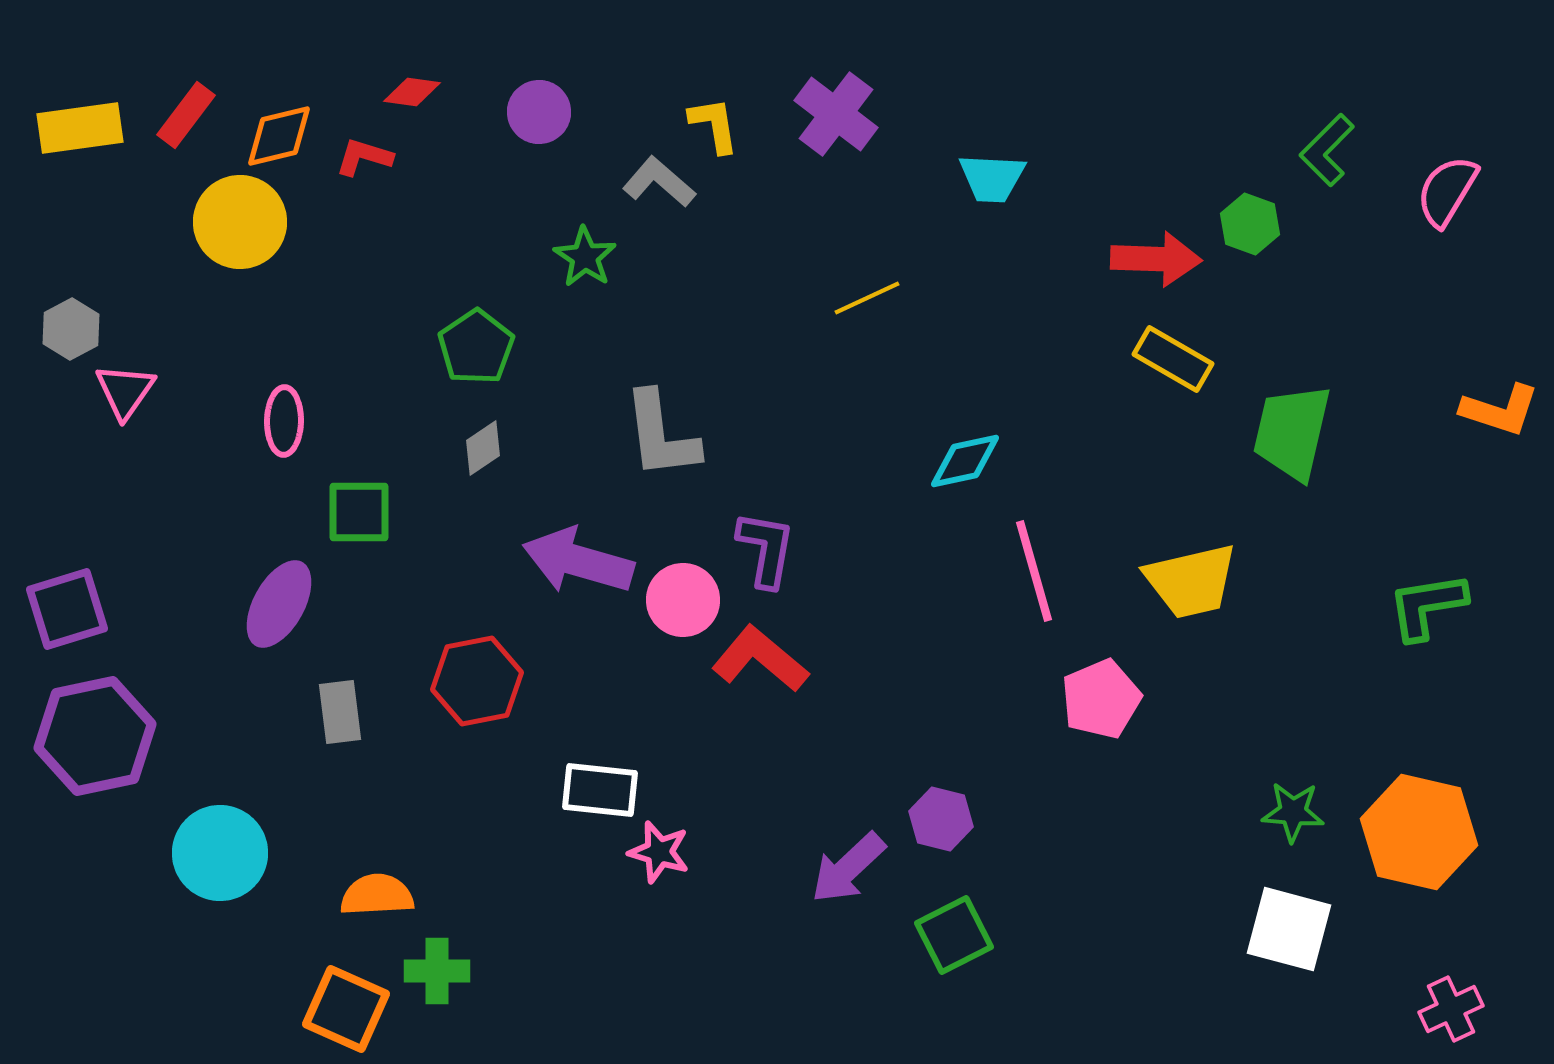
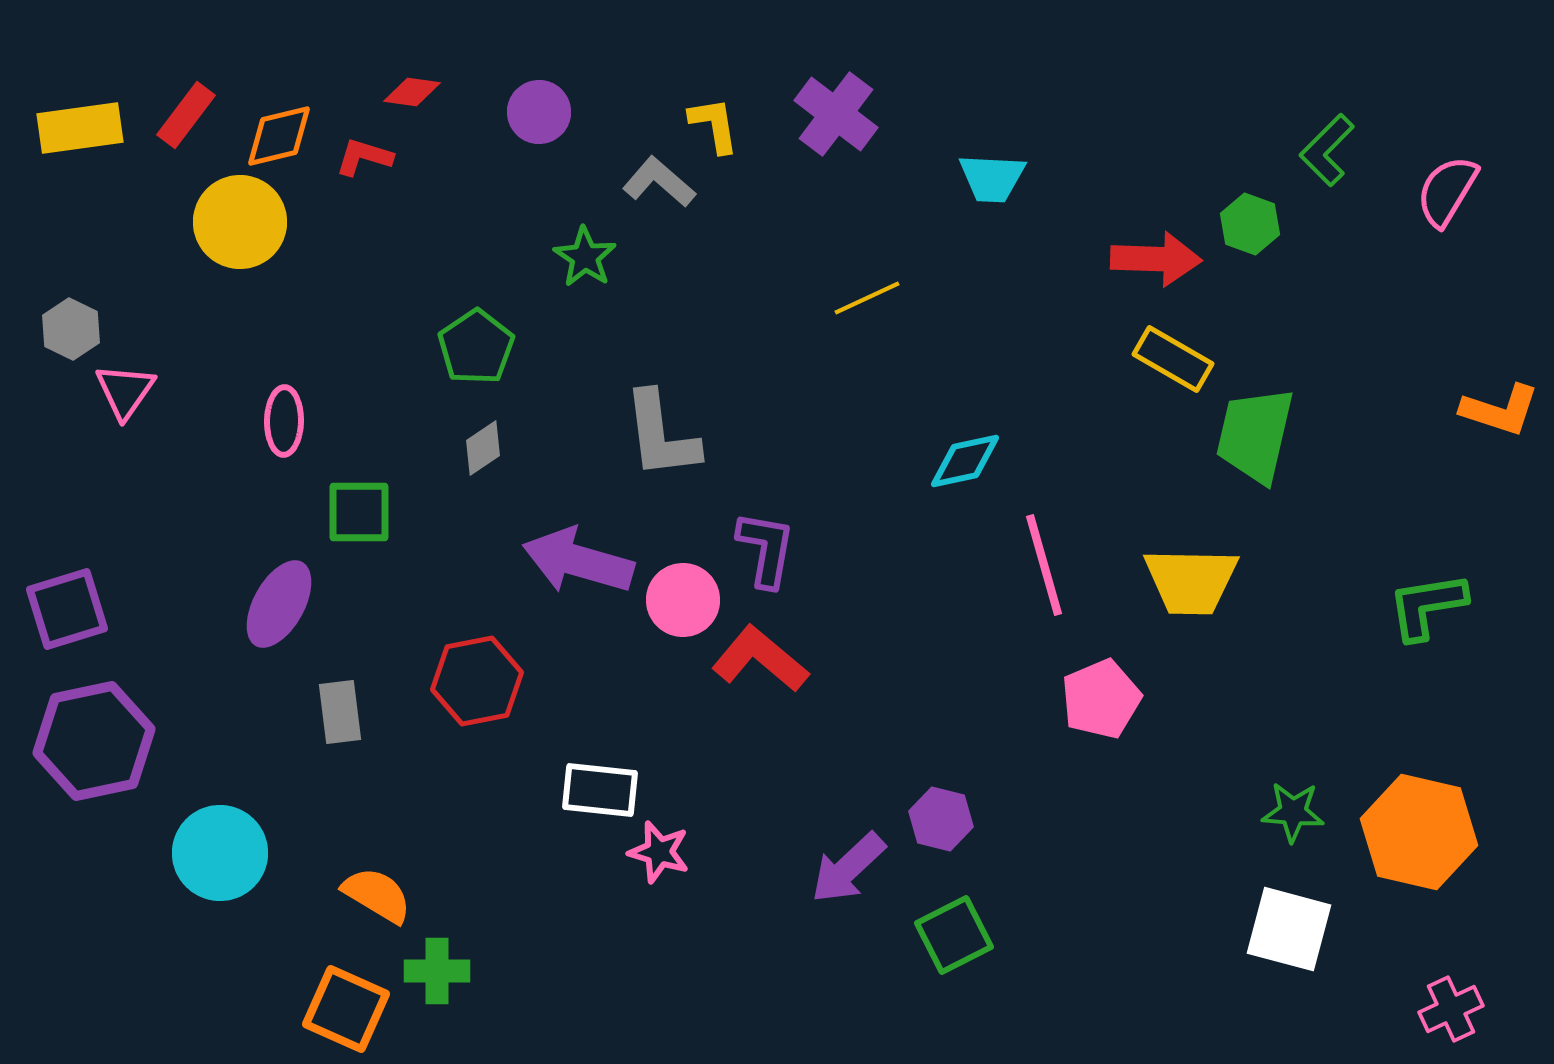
gray hexagon at (71, 329): rotated 6 degrees counterclockwise
green trapezoid at (1292, 432): moved 37 px left, 3 px down
pink line at (1034, 571): moved 10 px right, 6 px up
yellow trapezoid at (1191, 581): rotated 14 degrees clockwise
purple hexagon at (95, 736): moved 1 px left, 5 px down
orange semicircle at (377, 895): rotated 34 degrees clockwise
